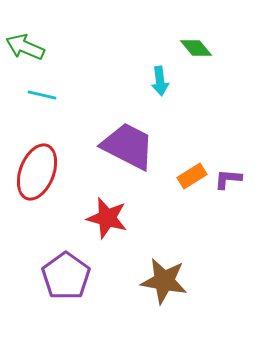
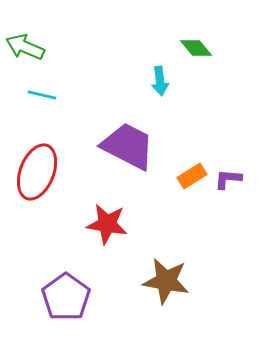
red star: moved 6 px down; rotated 6 degrees counterclockwise
purple pentagon: moved 21 px down
brown star: moved 2 px right
